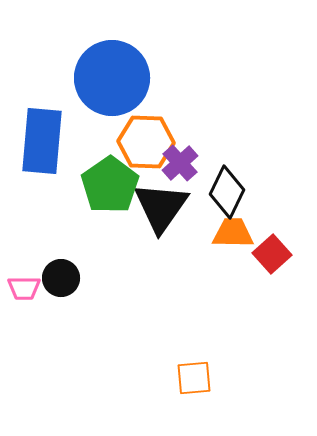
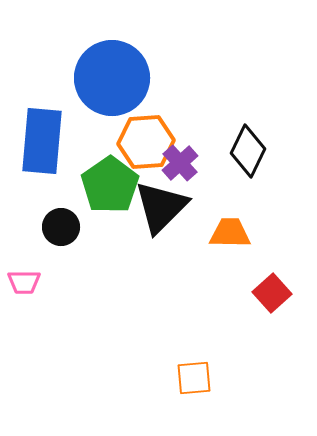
orange hexagon: rotated 6 degrees counterclockwise
black diamond: moved 21 px right, 41 px up
black triangle: rotated 10 degrees clockwise
orange trapezoid: moved 3 px left
red square: moved 39 px down
black circle: moved 51 px up
pink trapezoid: moved 6 px up
